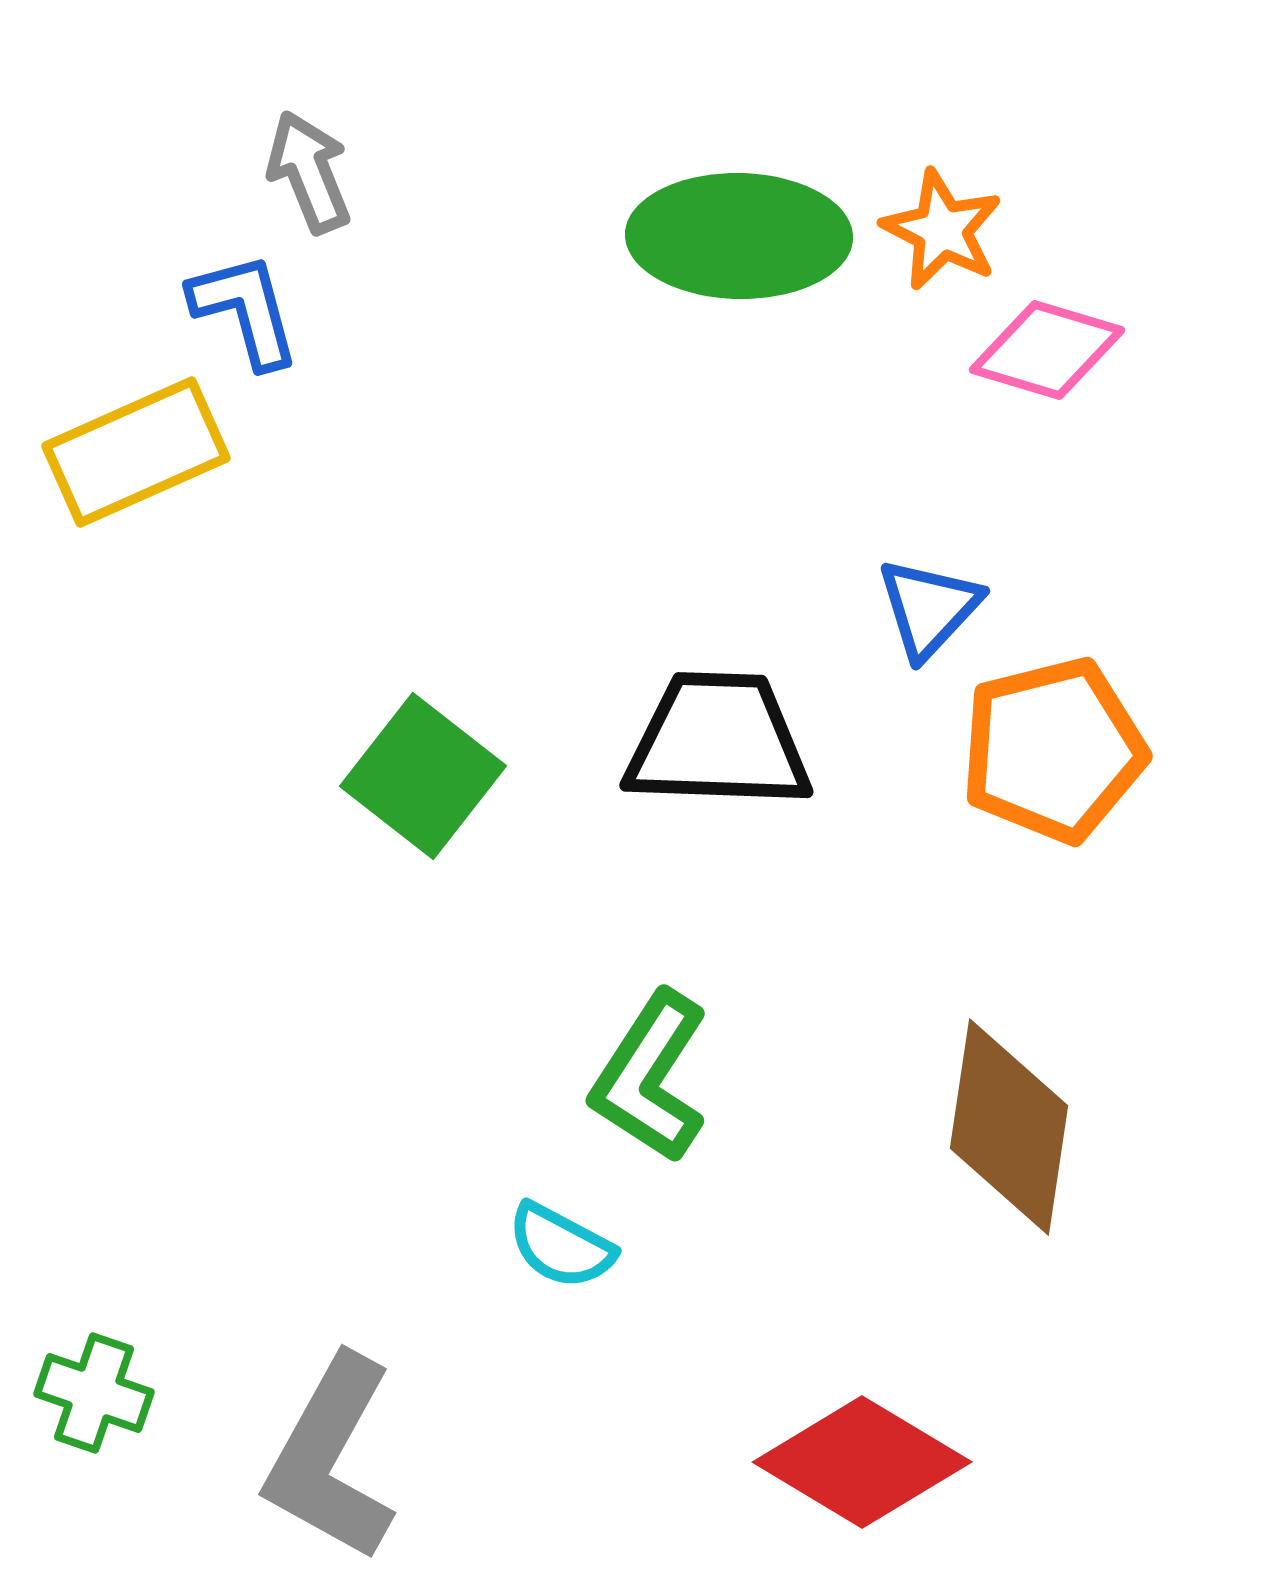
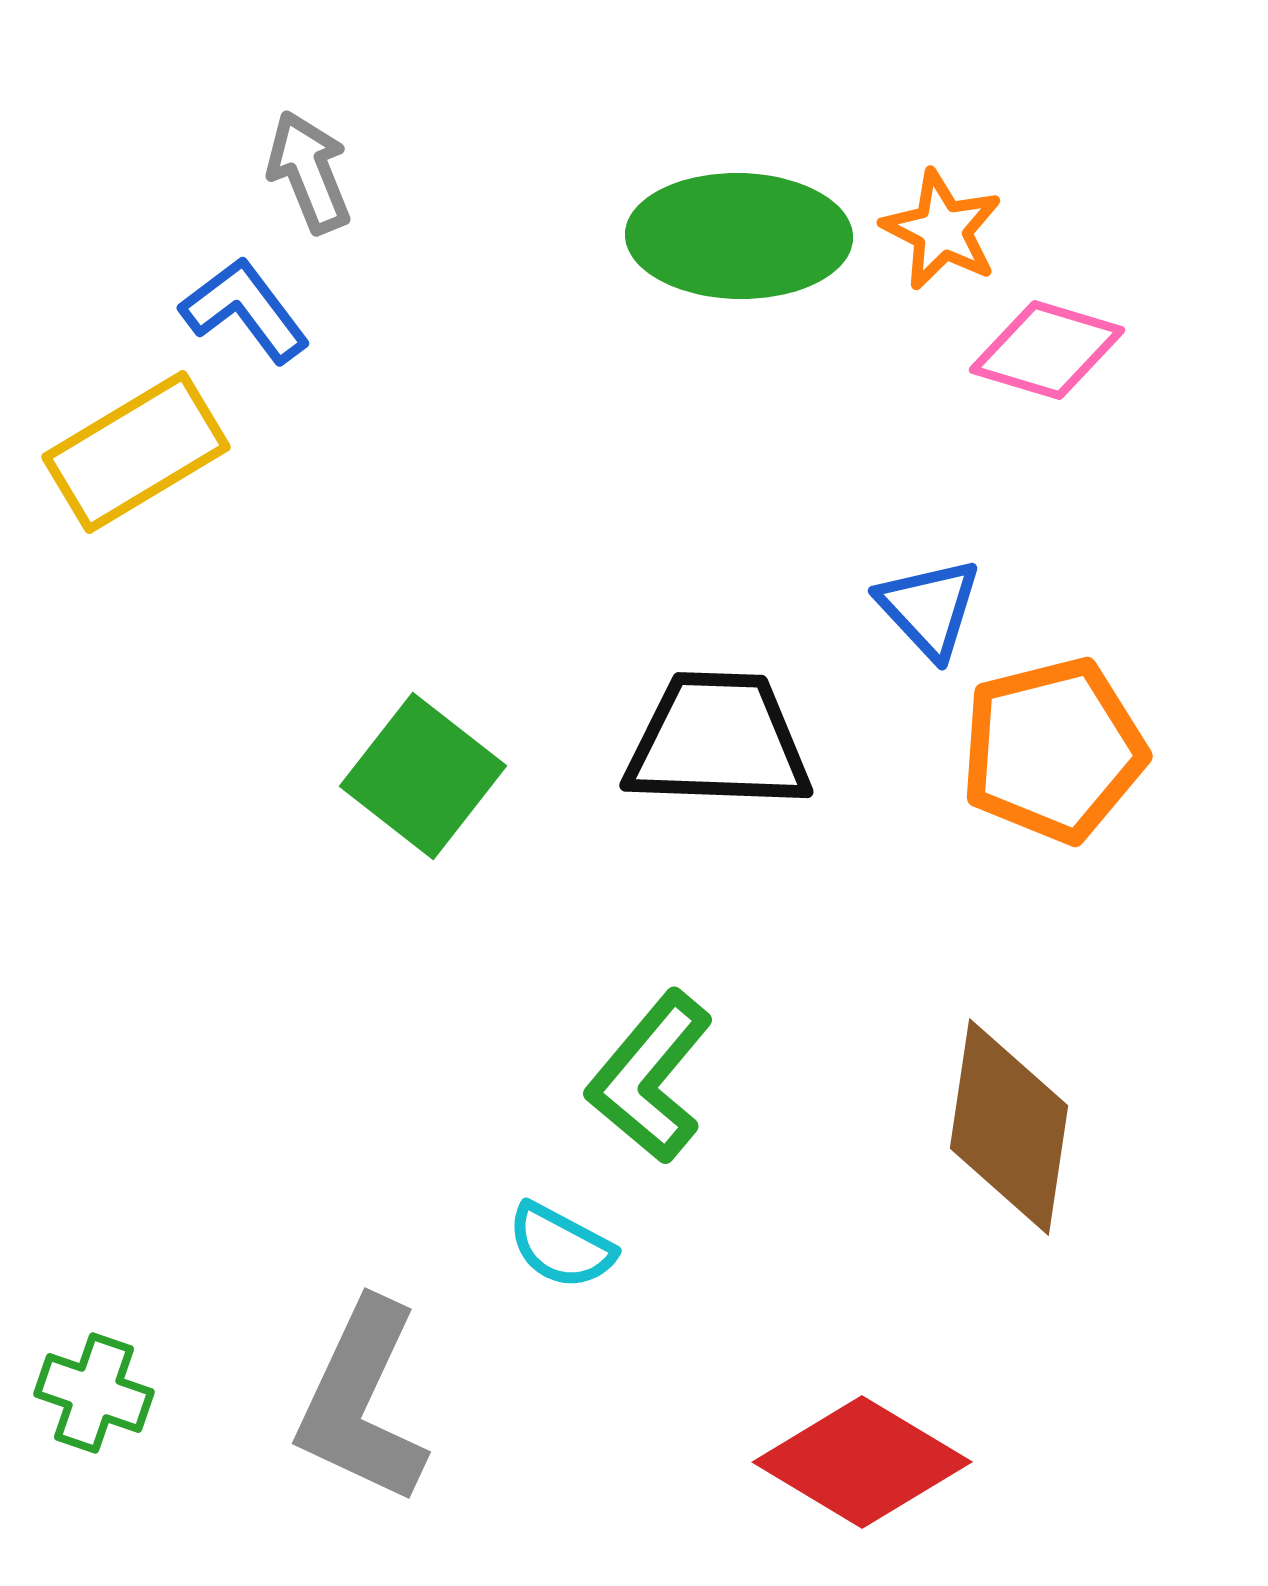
blue L-shape: rotated 22 degrees counterclockwise
yellow rectangle: rotated 7 degrees counterclockwise
blue triangle: rotated 26 degrees counterclockwise
green L-shape: rotated 7 degrees clockwise
gray L-shape: moved 31 px right, 56 px up; rotated 4 degrees counterclockwise
